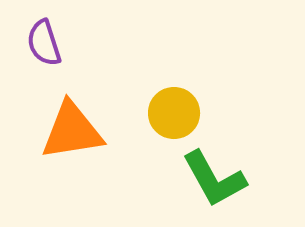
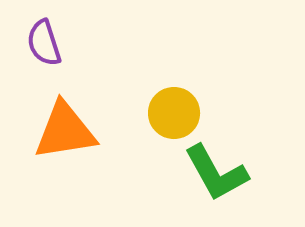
orange triangle: moved 7 px left
green L-shape: moved 2 px right, 6 px up
